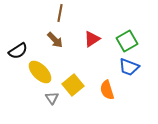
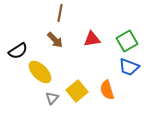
red triangle: rotated 24 degrees clockwise
yellow square: moved 4 px right, 6 px down
gray triangle: rotated 16 degrees clockwise
